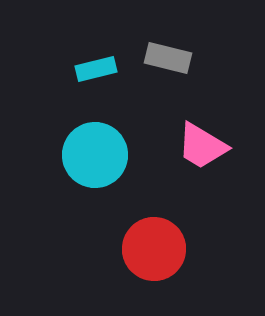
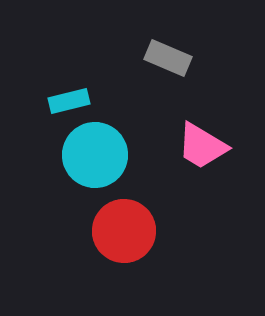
gray rectangle: rotated 9 degrees clockwise
cyan rectangle: moved 27 px left, 32 px down
red circle: moved 30 px left, 18 px up
